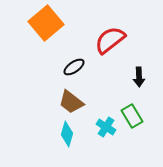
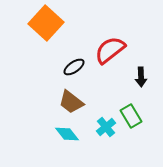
orange square: rotated 8 degrees counterclockwise
red semicircle: moved 10 px down
black arrow: moved 2 px right
green rectangle: moved 1 px left
cyan cross: rotated 18 degrees clockwise
cyan diamond: rotated 55 degrees counterclockwise
